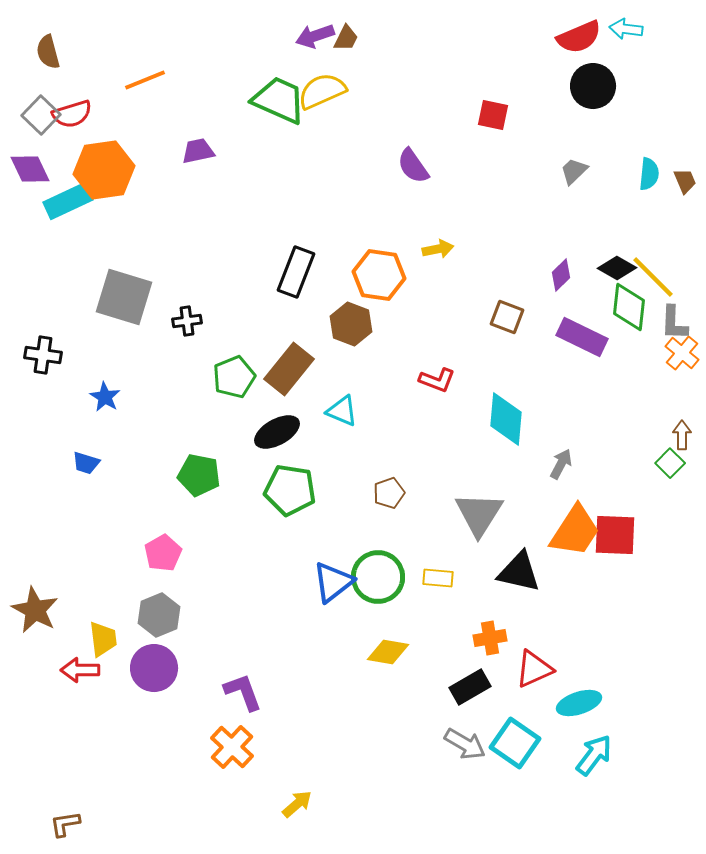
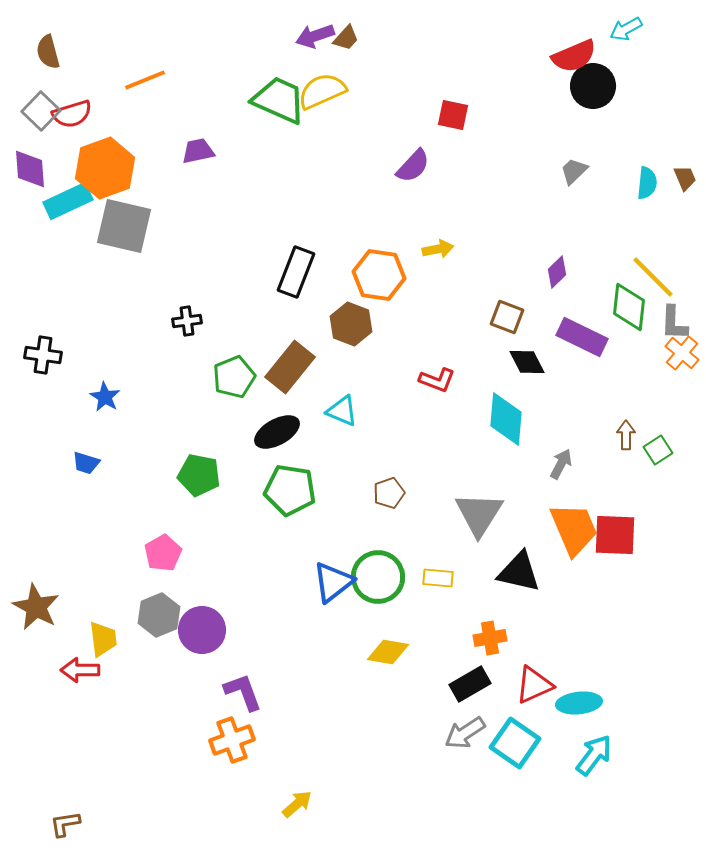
cyan arrow at (626, 29): rotated 36 degrees counterclockwise
red semicircle at (579, 37): moved 5 px left, 19 px down
brown trapezoid at (346, 38): rotated 16 degrees clockwise
gray square at (41, 115): moved 4 px up
red square at (493, 115): moved 40 px left
purple semicircle at (413, 166): rotated 102 degrees counterclockwise
purple diamond at (30, 169): rotated 21 degrees clockwise
orange hexagon at (104, 170): moved 1 px right, 2 px up; rotated 12 degrees counterclockwise
cyan semicircle at (649, 174): moved 2 px left, 9 px down
brown trapezoid at (685, 181): moved 3 px up
black diamond at (617, 268): moved 90 px left, 94 px down; rotated 33 degrees clockwise
purple diamond at (561, 275): moved 4 px left, 3 px up
gray square at (124, 297): moved 71 px up; rotated 4 degrees counterclockwise
brown rectangle at (289, 369): moved 1 px right, 2 px up
brown arrow at (682, 435): moved 56 px left
green square at (670, 463): moved 12 px left, 13 px up; rotated 12 degrees clockwise
orange trapezoid at (575, 531): moved 1 px left, 2 px up; rotated 56 degrees counterclockwise
brown star at (35, 610): moved 1 px right, 3 px up
purple circle at (154, 668): moved 48 px right, 38 px up
red triangle at (534, 669): moved 16 px down
black rectangle at (470, 687): moved 3 px up
cyan ellipse at (579, 703): rotated 12 degrees clockwise
gray arrow at (465, 744): moved 11 px up; rotated 117 degrees clockwise
orange cross at (232, 747): moved 7 px up; rotated 27 degrees clockwise
